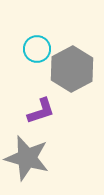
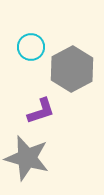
cyan circle: moved 6 px left, 2 px up
